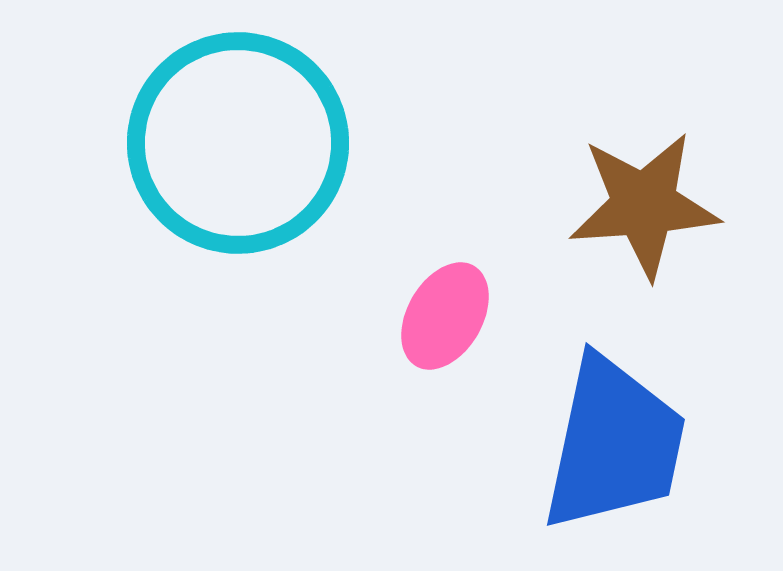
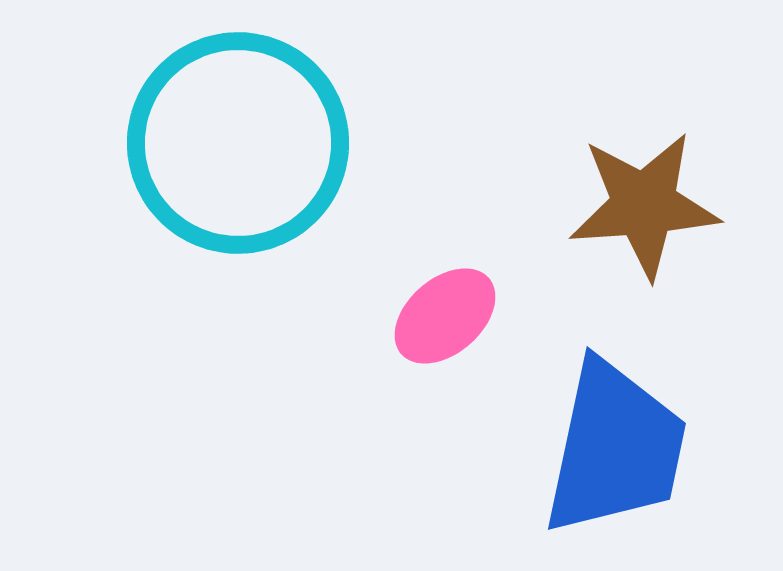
pink ellipse: rotated 19 degrees clockwise
blue trapezoid: moved 1 px right, 4 px down
